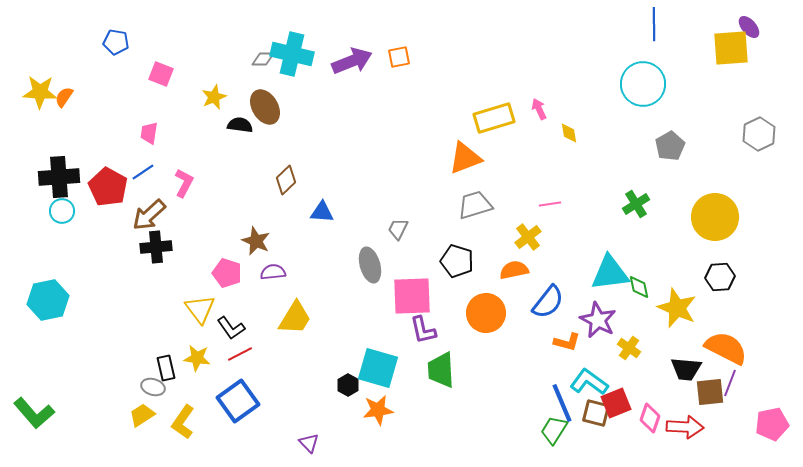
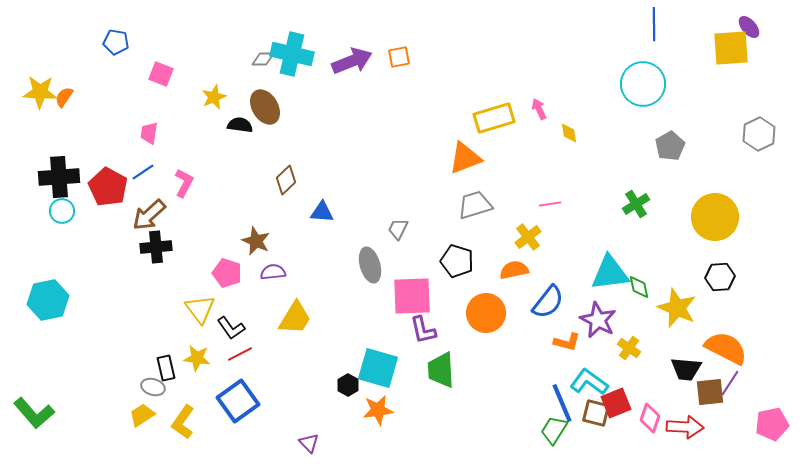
purple line at (730, 383): rotated 12 degrees clockwise
